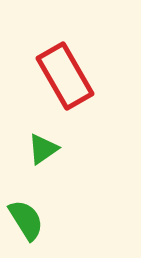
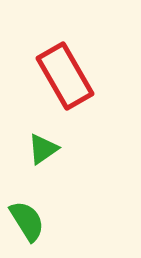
green semicircle: moved 1 px right, 1 px down
